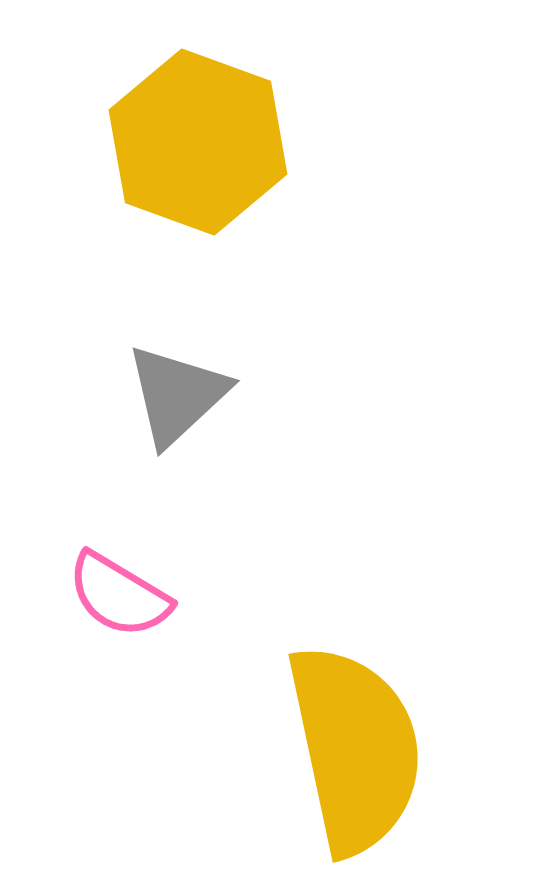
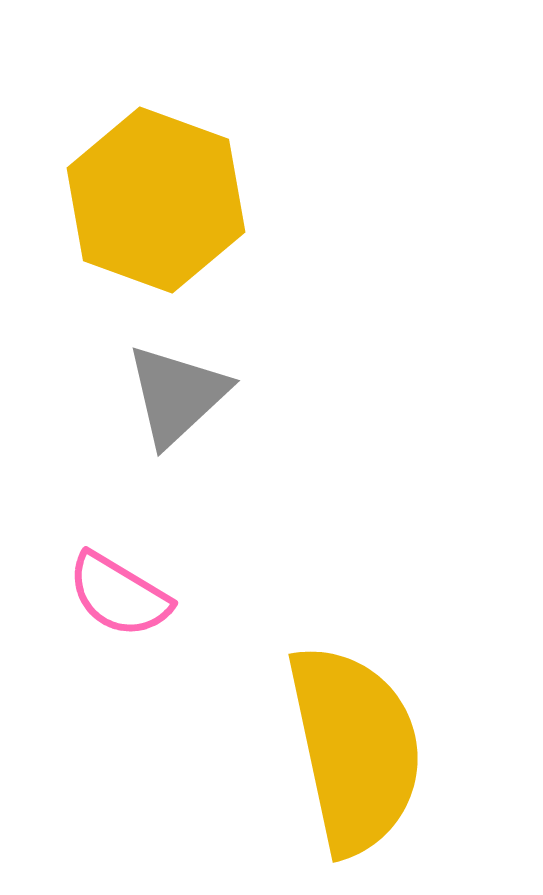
yellow hexagon: moved 42 px left, 58 px down
